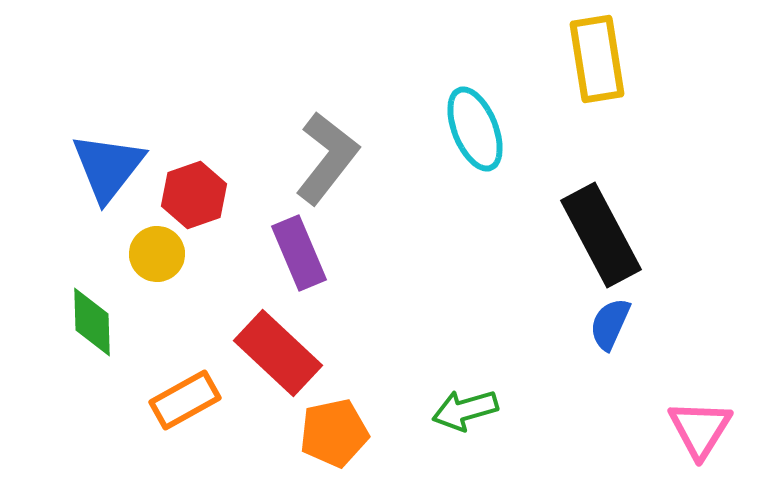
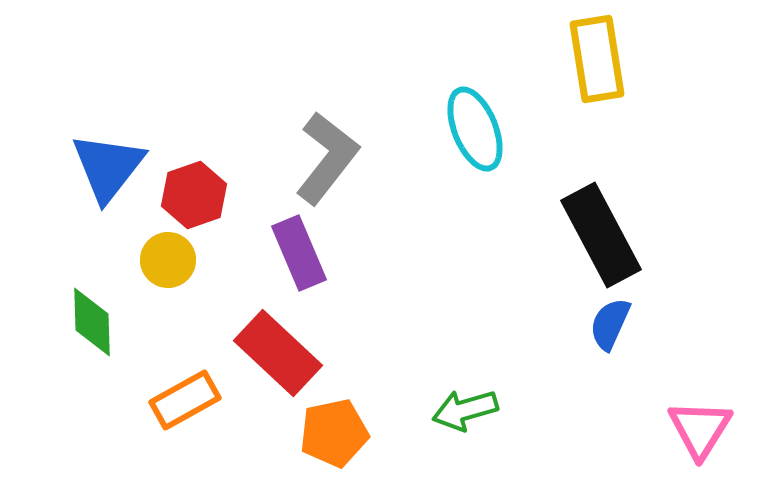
yellow circle: moved 11 px right, 6 px down
